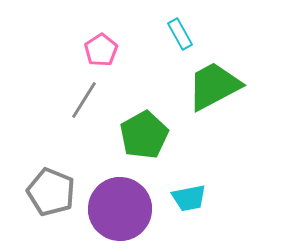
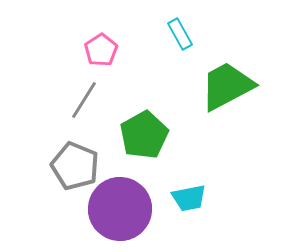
green trapezoid: moved 13 px right
gray pentagon: moved 24 px right, 26 px up
